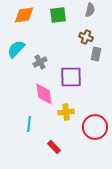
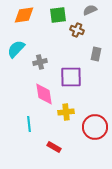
gray semicircle: rotated 128 degrees counterclockwise
brown cross: moved 9 px left, 7 px up
gray cross: rotated 16 degrees clockwise
cyan line: rotated 14 degrees counterclockwise
red rectangle: rotated 16 degrees counterclockwise
